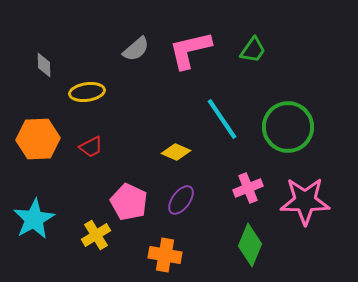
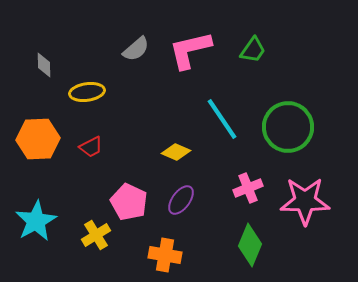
cyan star: moved 2 px right, 2 px down
